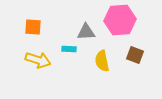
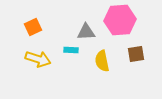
orange square: rotated 30 degrees counterclockwise
cyan rectangle: moved 2 px right, 1 px down
brown square: moved 1 px right, 1 px up; rotated 30 degrees counterclockwise
yellow arrow: moved 1 px up
